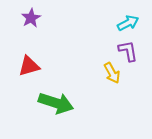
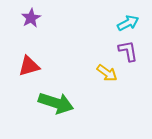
yellow arrow: moved 5 px left; rotated 25 degrees counterclockwise
